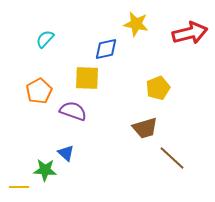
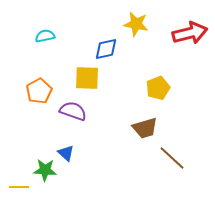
cyan semicircle: moved 3 px up; rotated 36 degrees clockwise
